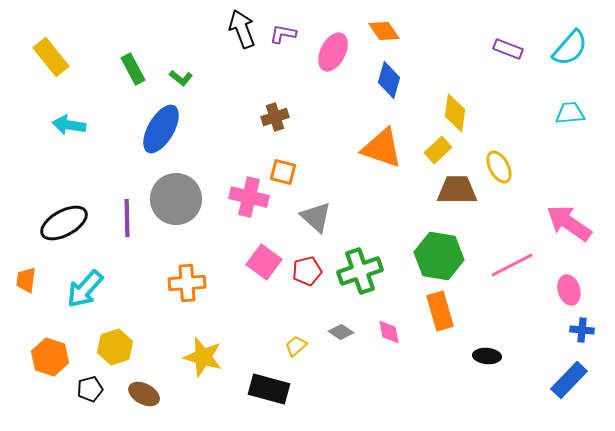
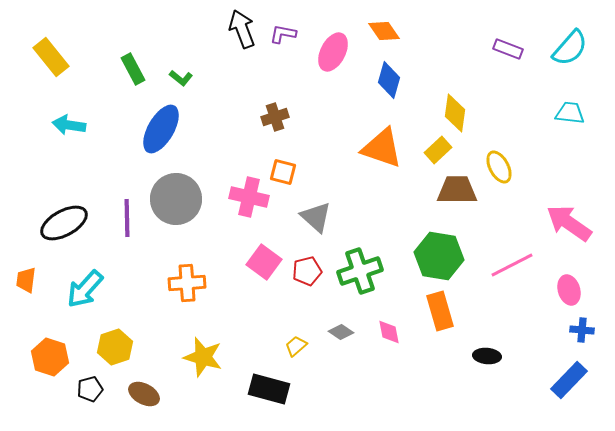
cyan trapezoid at (570, 113): rotated 12 degrees clockwise
